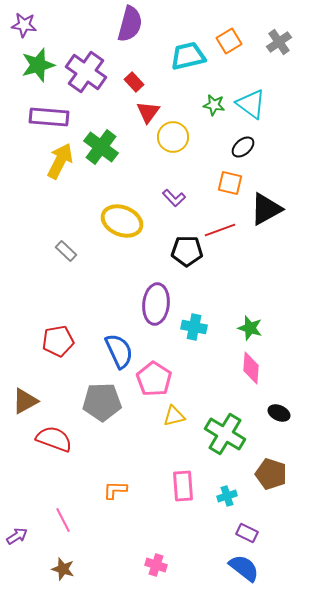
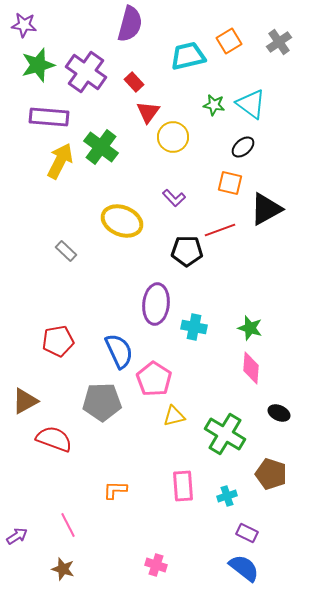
pink line at (63, 520): moved 5 px right, 5 px down
